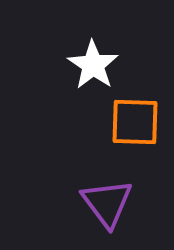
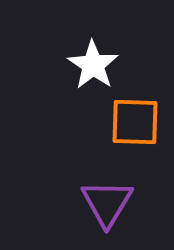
purple triangle: rotated 8 degrees clockwise
